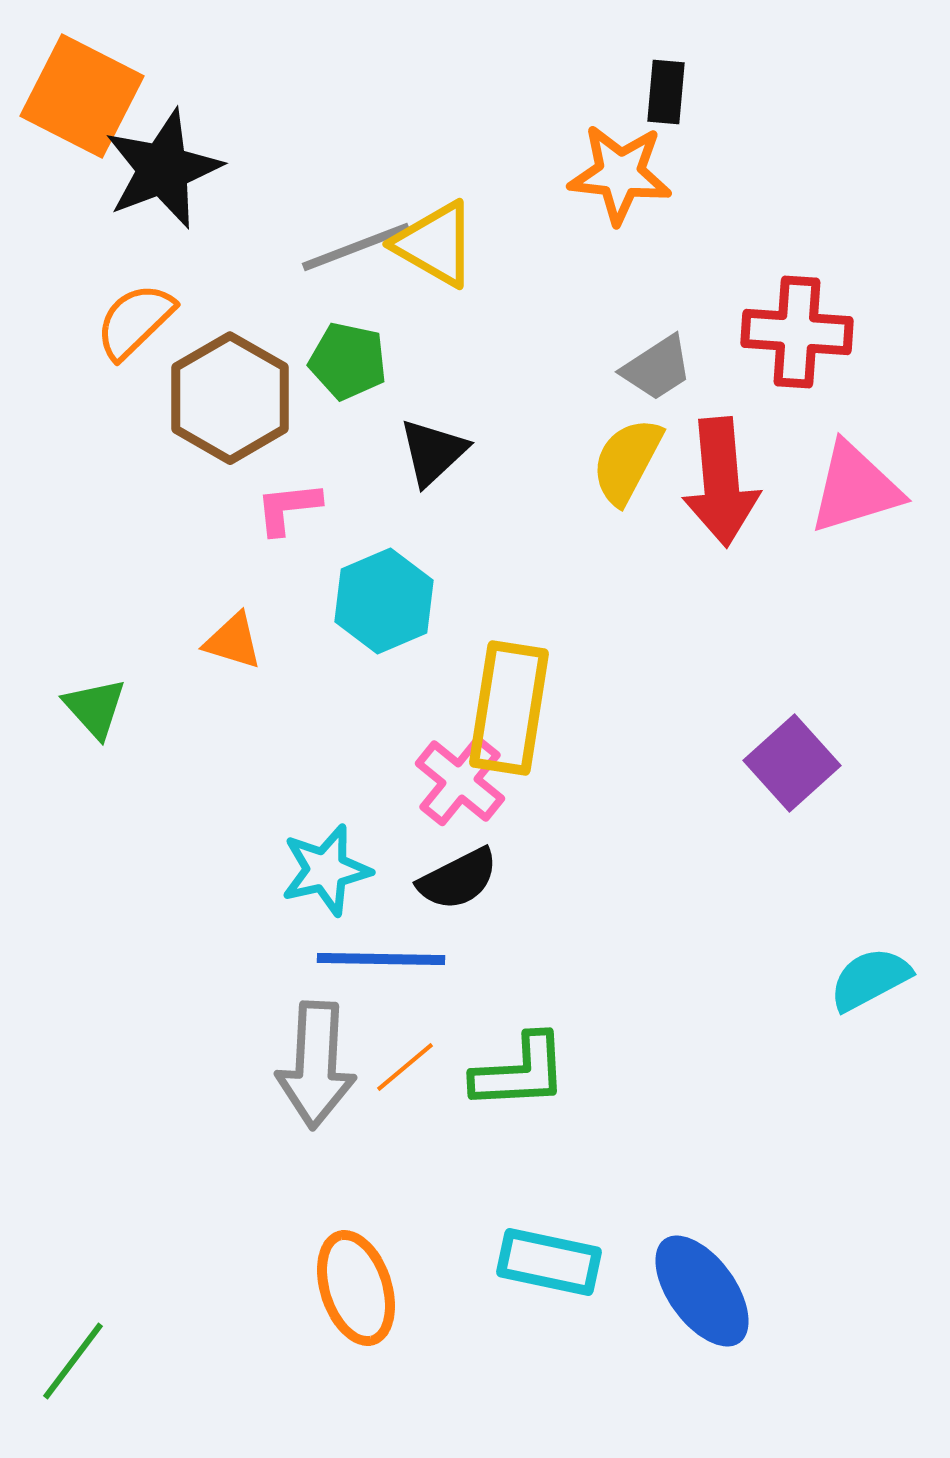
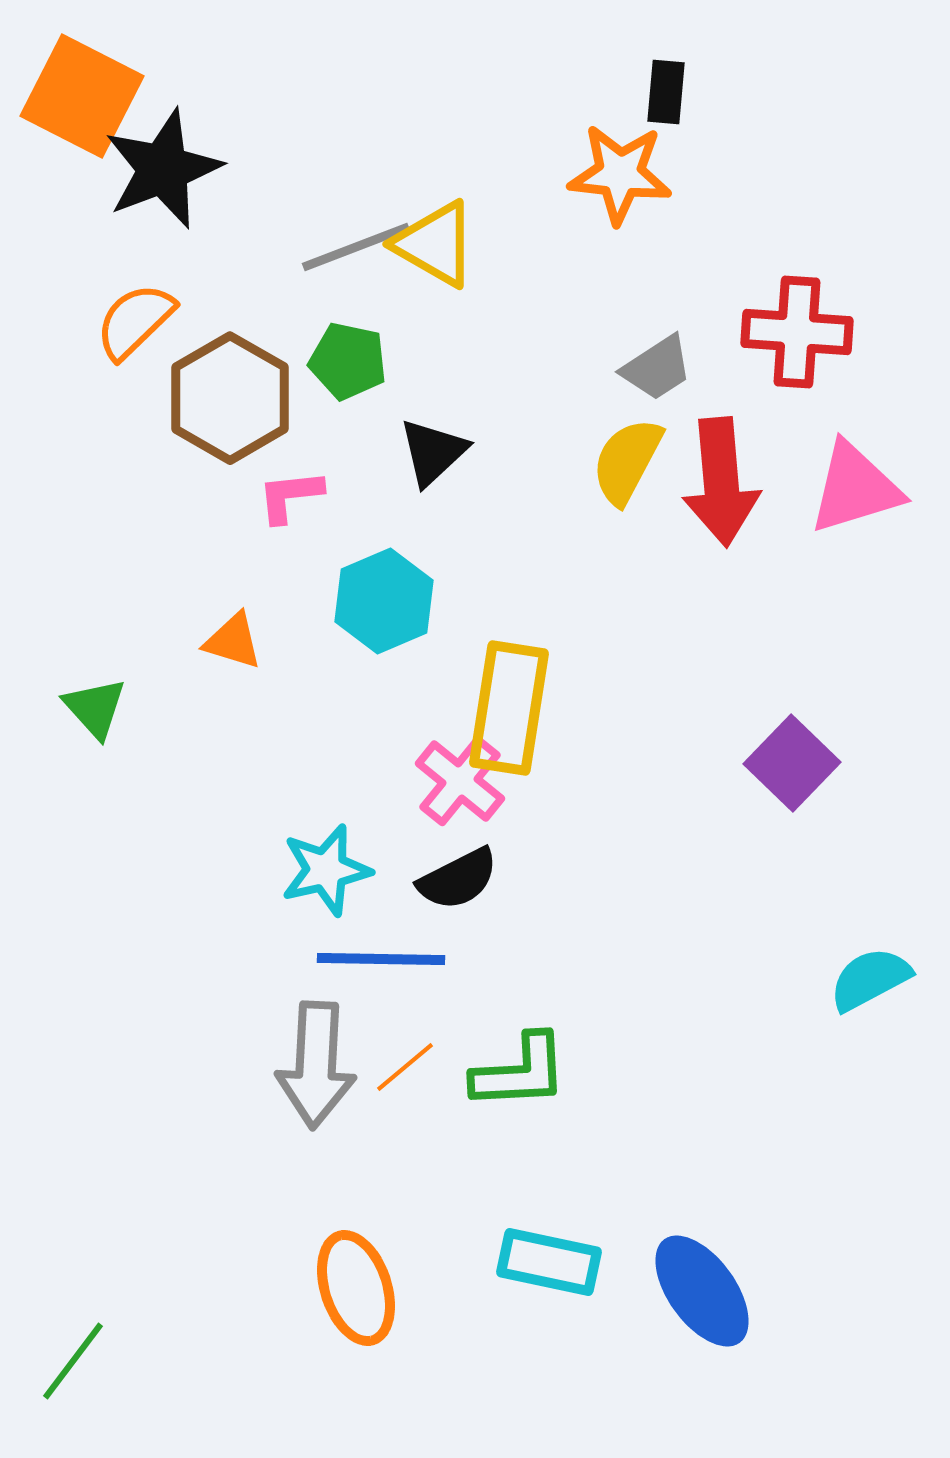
pink L-shape: moved 2 px right, 12 px up
purple square: rotated 4 degrees counterclockwise
